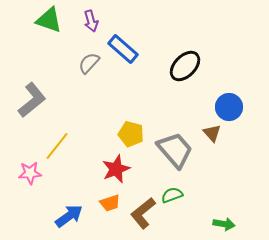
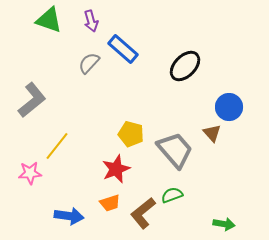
blue arrow: rotated 44 degrees clockwise
